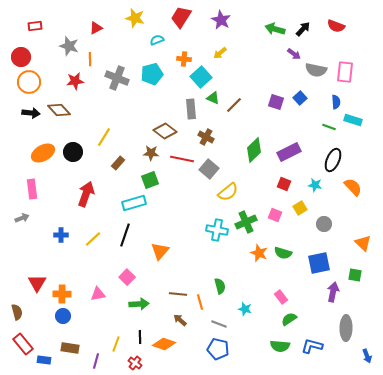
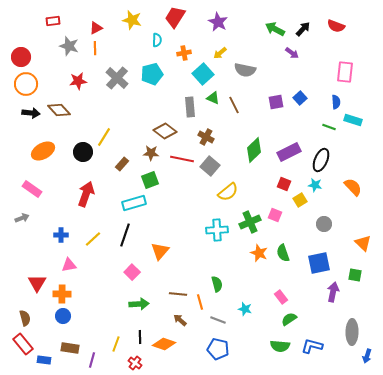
red trapezoid at (181, 17): moved 6 px left
yellow star at (135, 18): moved 3 px left, 2 px down
purple star at (221, 20): moved 3 px left, 2 px down
red rectangle at (35, 26): moved 18 px right, 5 px up
green arrow at (275, 29): rotated 12 degrees clockwise
cyan semicircle at (157, 40): rotated 112 degrees clockwise
purple arrow at (294, 54): moved 2 px left, 1 px up
orange line at (90, 59): moved 5 px right, 11 px up
orange cross at (184, 59): moved 6 px up; rotated 16 degrees counterclockwise
gray semicircle at (316, 70): moved 71 px left
cyan square at (201, 77): moved 2 px right, 3 px up
gray cross at (117, 78): rotated 20 degrees clockwise
red star at (75, 81): moved 3 px right
orange circle at (29, 82): moved 3 px left, 2 px down
purple square at (276, 102): rotated 28 degrees counterclockwise
brown line at (234, 105): rotated 72 degrees counterclockwise
gray rectangle at (191, 109): moved 1 px left, 2 px up
black circle at (73, 152): moved 10 px right
orange ellipse at (43, 153): moved 2 px up
black ellipse at (333, 160): moved 12 px left
brown rectangle at (118, 163): moved 4 px right, 1 px down
gray square at (209, 169): moved 1 px right, 3 px up
pink rectangle at (32, 189): rotated 48 degrees counterclockwise
yellow square at (300, 208): moved 8 px up
green cross at (246, 222): moved 4 px right
cyan cross at (217, 230): rotated 15 degrees counterclockwise
green semicircle at (283, 253): rotated 54 degrees clockwise
pink square at (127, 277): moved 5 px right, 5 px up
green semicircle at (220, 286): moved 3 px left, 2 px up
pink triangle at (98, 294): moved 29 px left, 29 px up
brown semicircle at (17, 312): moved 8 px right, 6 px down
gray line at (219, 324): moved 1 px left, 4 px up
gray ellipse at (346, 328): moved 6 px right, 4 px down
blue arrow at (367, 356): rotated 40 degrees clockwise
purple line at (96, 361): moved 4 px left, 1 px up
